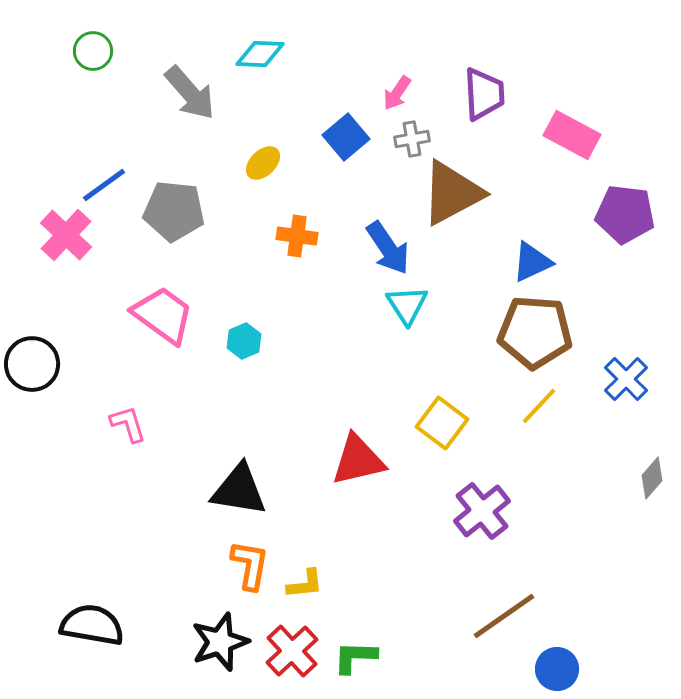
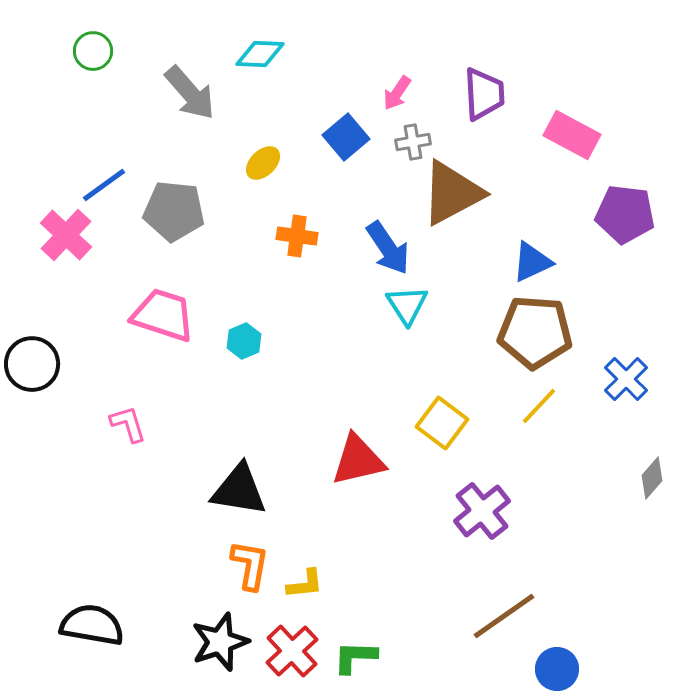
gray cross: moved 1 px right, 3 px down
pink trapezoid: rotated 18 degrees counterclockwise
